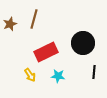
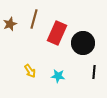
red rectangle: moved 11 px right, 19 px up; rotated 40 degrees counterclockwise
yellow arrow: moved 4 px up
